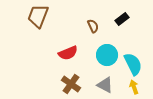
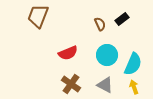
brown semicircle: moved 7 px right, 2 px up
cyan semicircle: rotated 50 degrees clockwise
